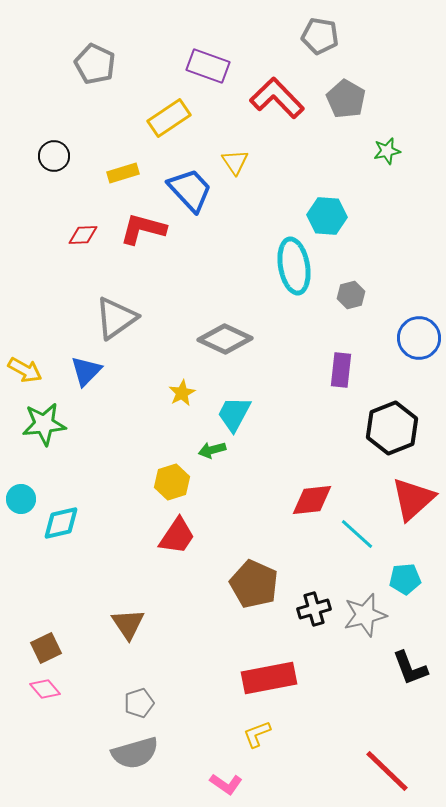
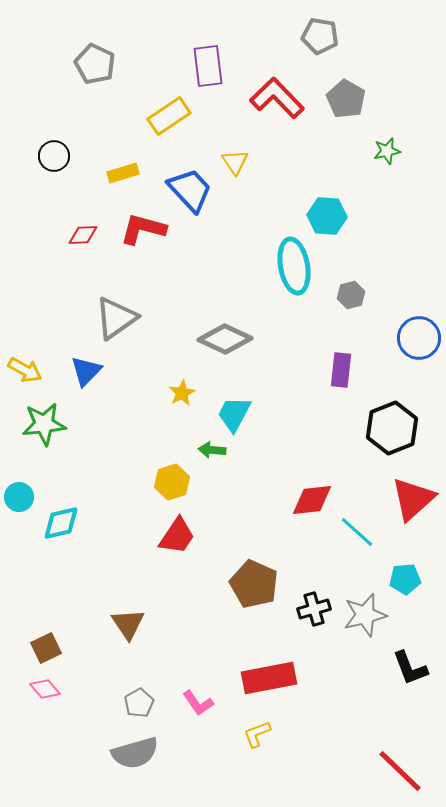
purple rectangle at (208, 66): rotated 63 degrees clockwise
yellow rectangle at (169, 118): moved 2 px up
green arrow at (212, 450): rotated 20 degrees clockwise
cyan circle at (21, 499): moved 2 px left, 2 px up
cyan line at (357, 534): moved 2 px up
gray pentagon at (139, 703): rotated 12 degrees counterclockwise
red line at (387, 771): moved 13 px right
pink L-shape at (226, 784): moved 28 px left, 81 px up; rotated 20 degrees clockwise
